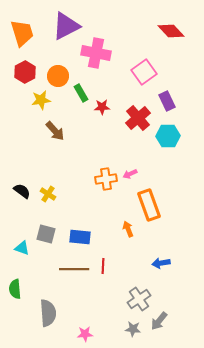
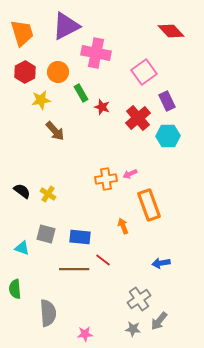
orange circle: moved 4 px up
red star: rotated 21 degrees clockwise
orange arrow: moved 5 px left, 3 px up
red line: moved 6 px up; rotated 56 degrees counterclockwise
